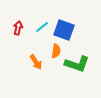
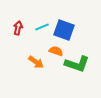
cyan line: rotated 16 degrees clockwise
orange semicircle: rotated 80 degrees counterclockwise
orange arrow: rotated 21 degrees counterclockwise
